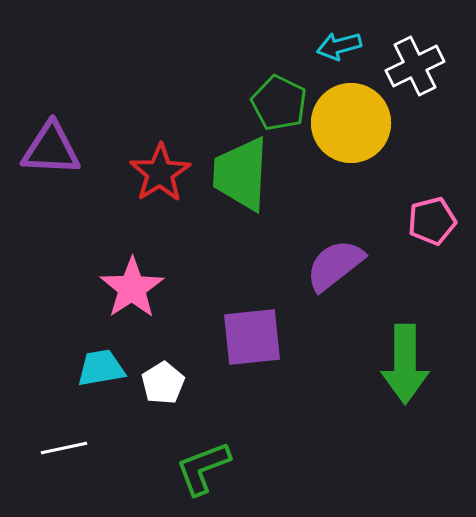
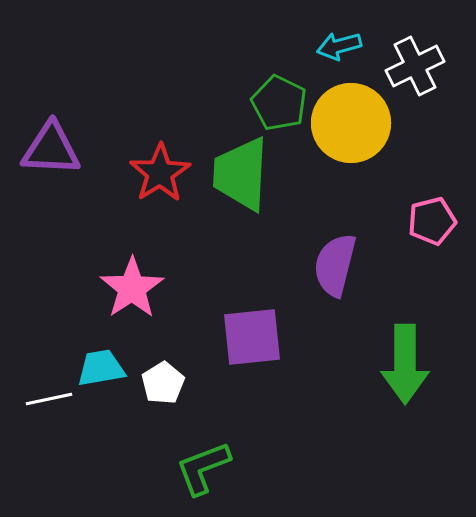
purple semicircle: rotated 38 degrees counterclockwise
white line: moved 15 px left, 49 px up
